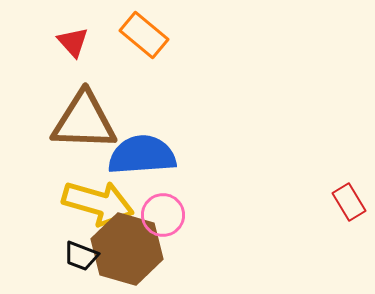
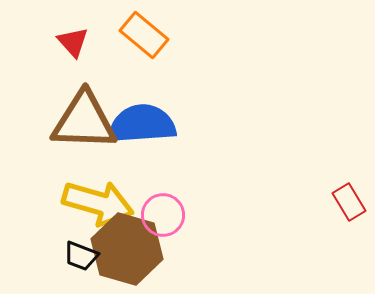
blue semicircle: moved 31 px up
